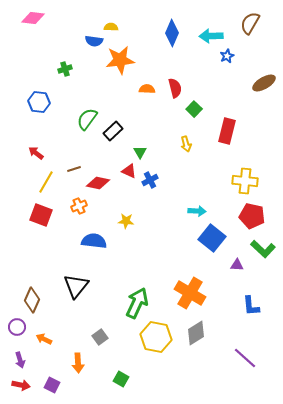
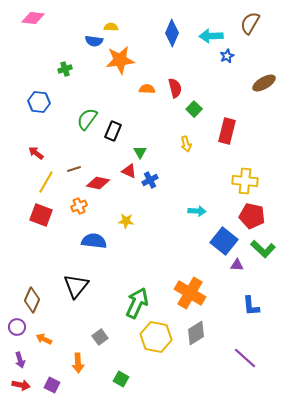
black rectangle at (113, 131): rotated 24 degrees counterclockwise
blue square at (212, 238): moved 12 px right, 3 px down
